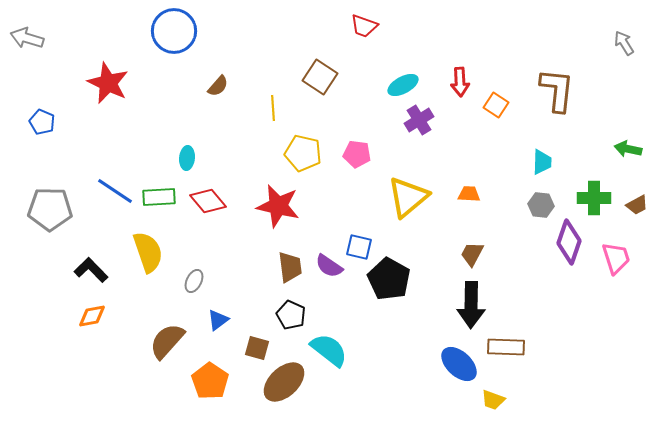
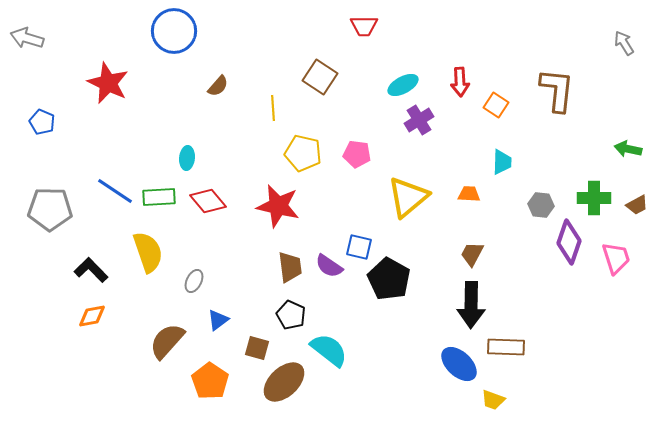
red trapezoid at (364, 26): rotated 20 degrees counterclockwise
cyan trapezoid at (542, 162): moved 40 px left
